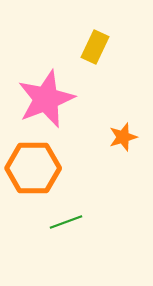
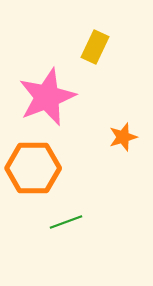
pink star: moved 1 px right, 2 px up
